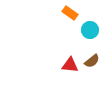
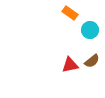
red triangle: rotated 18 degrees counterclockwise
